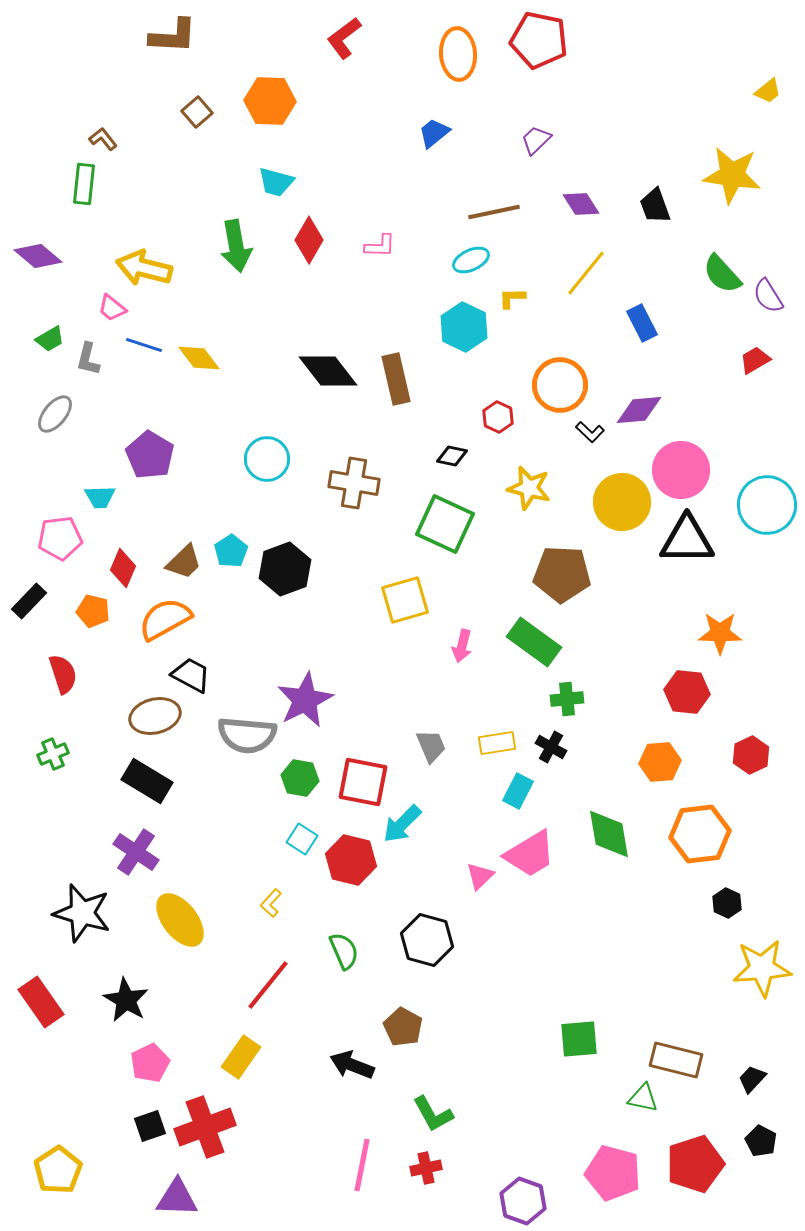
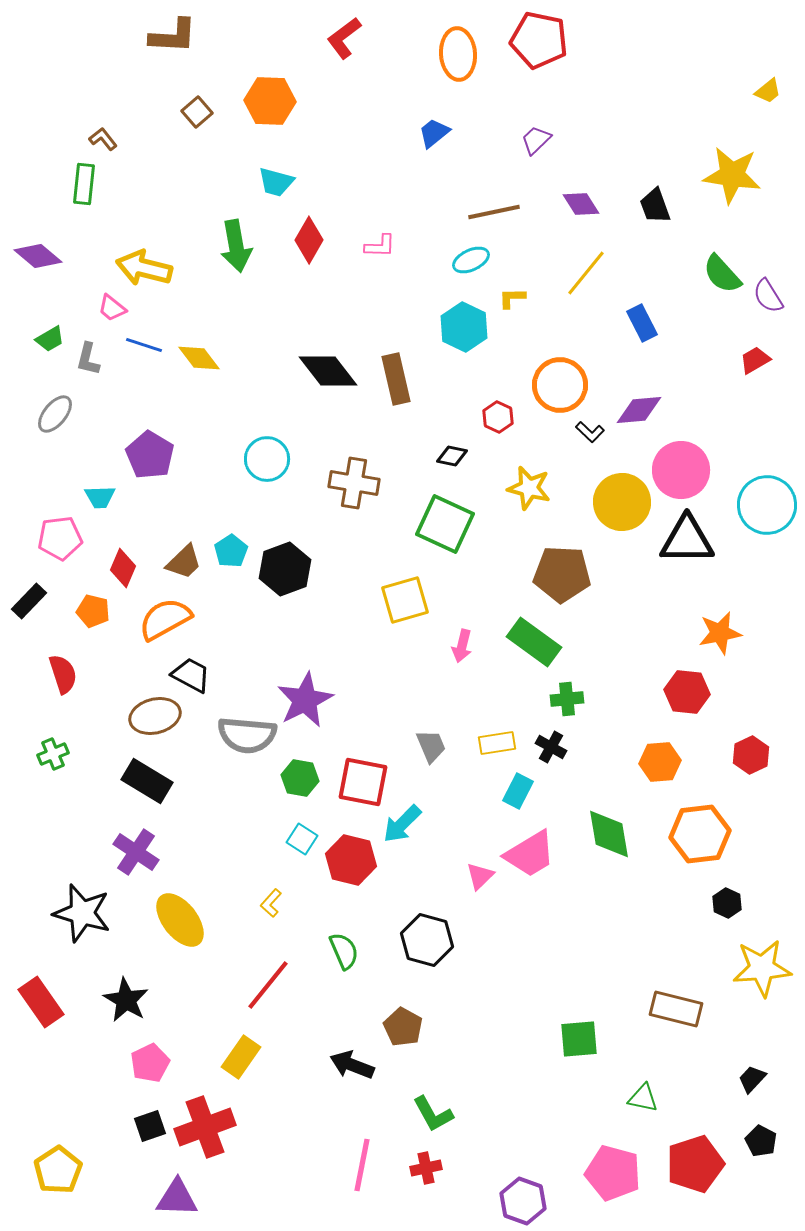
orange star at (720, 633): rotated 12 degrees counterclockwise
brown rectangle at (676, 1060): moved 51 px up
